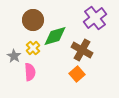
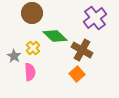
brown circle: moved 1 px left, 7 px up
green diamond: rotated 60 degrees clockwise
